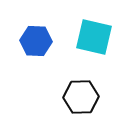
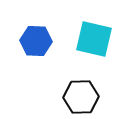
cyan square: moved 2 px down
